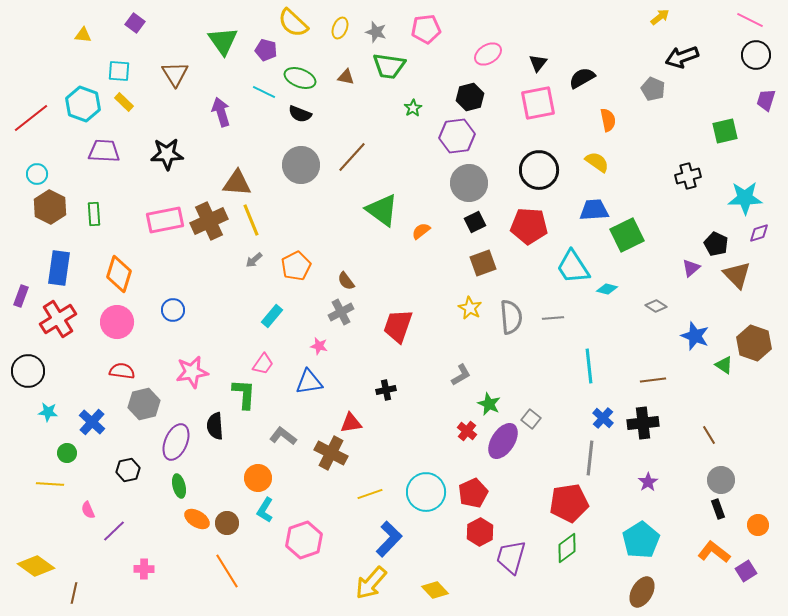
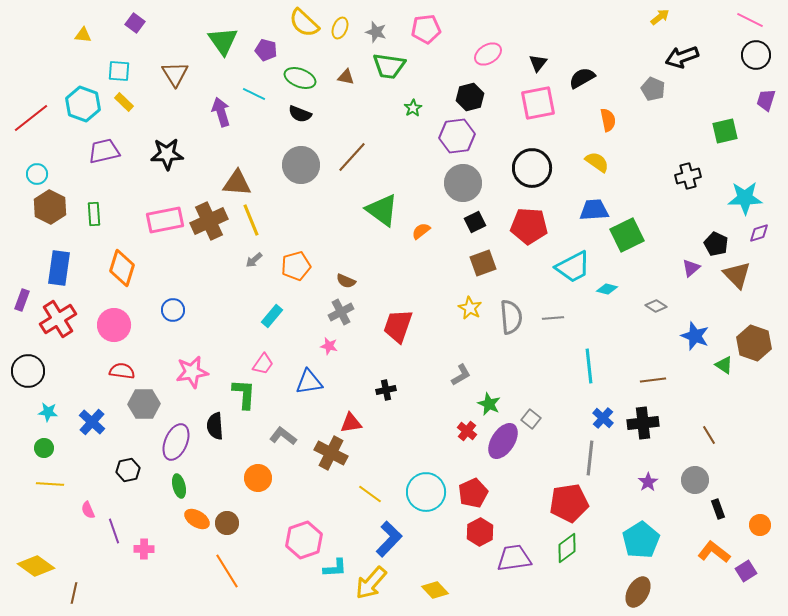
yellow semicircle at (293, 23): moved 11 px right
cyan line at (264, 92): moved 10 px left, 2 px down
purple trapezoid at (104, 151): rotated 16 degrees counterclockwise
black circle at (539, 170): moved 7 px left, 2 px up
gray circle at (469, 183): moved 6 px left
orange pentagon at (296, 266): rotated 12 degrees clockwise
cyan trapezoid at (573, 267): rotated 84 degrees counterclockwise
orange diamond at (119, 274): moved 3 px right, 6 px up
brown semicircle at (346, 281): rotated 30 degrees counterclockwise
purple rectangle at (21, 296): moved 1 px right, 4 px down
pink circle at (117, 322): moved 3 px left, 3 px down
pink star at (319, 346): moved 10 px right
gray hexagon at (144, 404): rotated 12 degrees clockwise
green circle at (67, 453): moved 23 px left, 5 px up
gray circle at (721, 480): moved 26 px left
yellow line at (370, 494): rotated 55 degrees clockwise
cyan L-shape at (265, 510): moved 70 px right, 58 px down; rotated 125 degrees counterclockwise
orange circle at (758, 525): moved 2 px right
purple line at (114, 531): rotated 65 degrees counterclockwise
purple trapezoid at (511, 557): moved 3 px right, 1 px down; rotated 66 degrees clockwise
pink cross at (144, 569): moved 20 px up
brown ellipse at (642, 592): moved 4 px left
